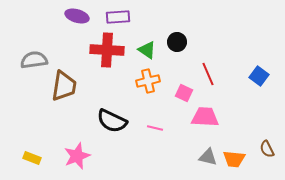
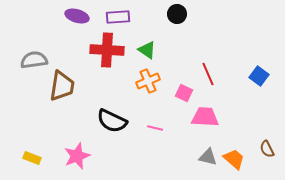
black circle: moved 28 px up
orange cross: rotated 10 degrees counterclockwise
brown trapezoid: moved 2 px left
orange trapezoid: rotated 145 degrees counterclockwise
